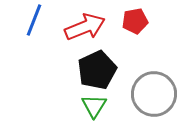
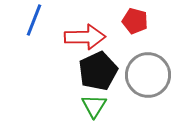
red pentagon: rotated 25 degrees clockwise
red arrow: moved 10 px down; rotated 21 degrees clockwise
black pentagon: moved 1 px right, 1 px down
gray circle: moved 6 px left, 19 px up
